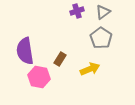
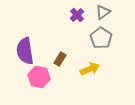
purple cross: moved 4 px down; rotated 24 degrees counterclockwise
